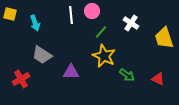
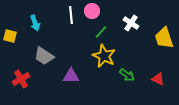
yellow square: moved 22 px down
gray trapezoid: moved 2 px right, 1 px down
purple triangle: moved 4 px down
